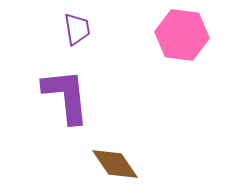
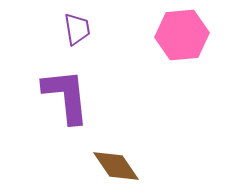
pink hexagon: rotated 12 degrees counterclockwise
brown diamond: moved 1 px right, 2 px down
